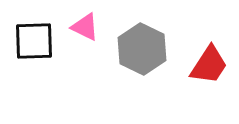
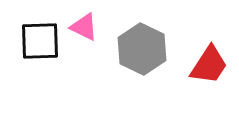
pink triangle: moved 1 px left
black square: moved 6 px right
